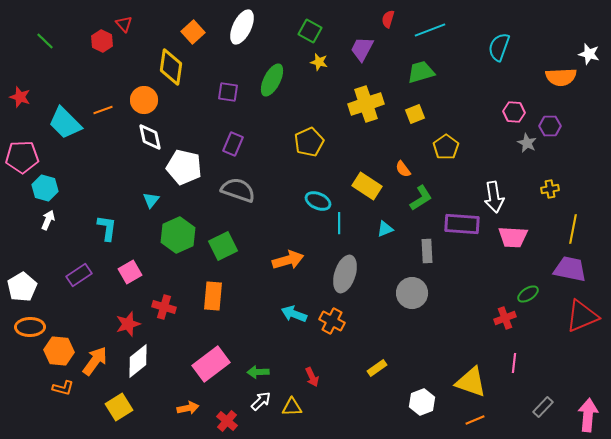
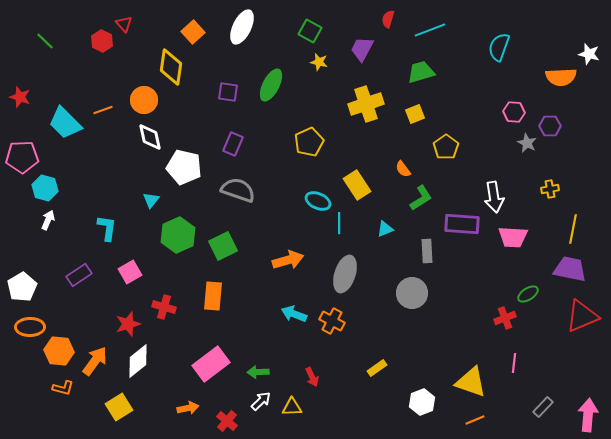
green ellipse at (272, 80): moved 1 px left, 5 px down
yellow rectangle at (367, 186): moved 10 px left, 1 px up; rotated 24 degrees clockwise
